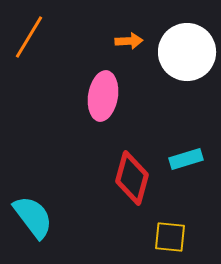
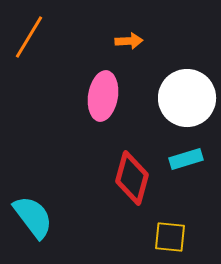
white circle: moved 46 px down
